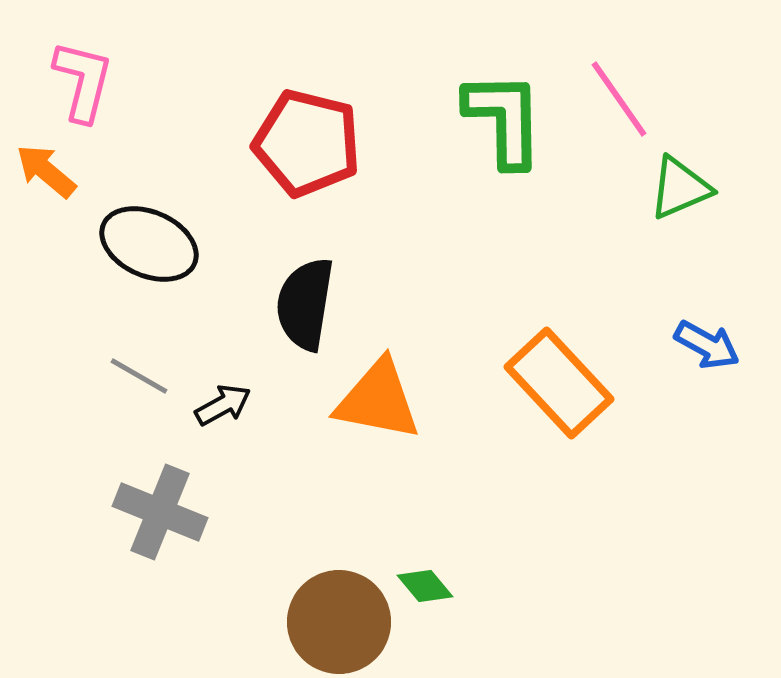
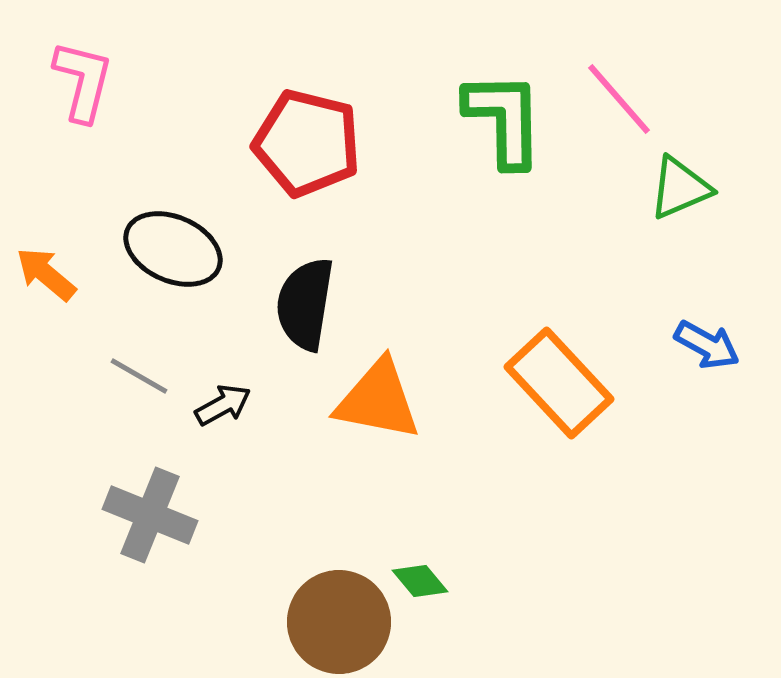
pink line: rotated 6 degrees counterclockwise
orange arrow: moved 103 px down
black ellipse: moved 24 px right, 5 px down
gray cross: moved 10 px left, 3 px down
green diamond: moved 5 px left, 5 px up
